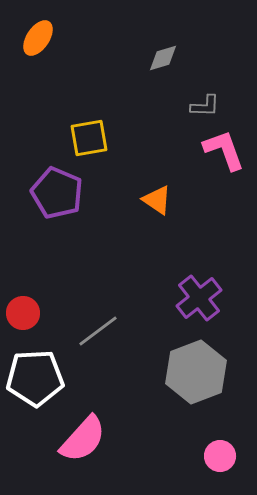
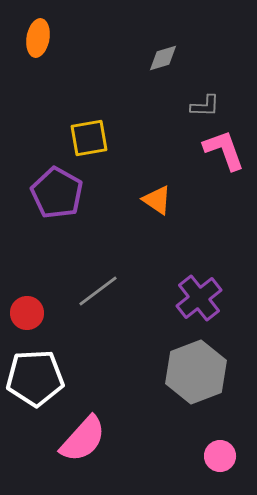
orange ellipse: rotated 24 degrees counterclockwise
purple pentagon: rotated 6 degrees clockwise
red circle: moved 4 px right
gray line: moved 40 px up
